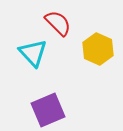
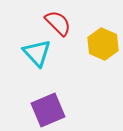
yellow hexagon: moved 5 px right, 5 px up
cyan triangle: moved 4 px right
